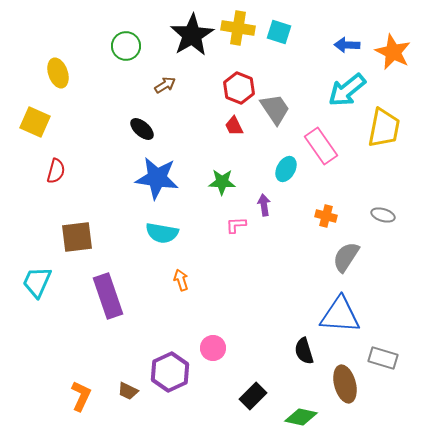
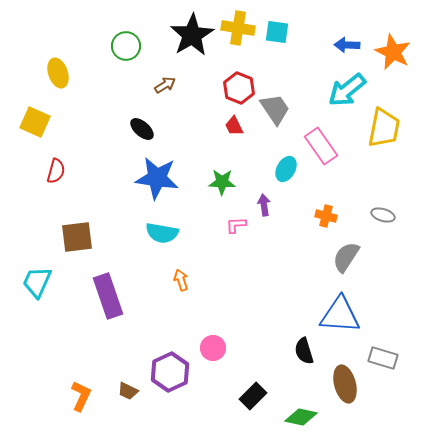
cyan square: moved 2 px left; rotated 10 degrees counterclockwise
